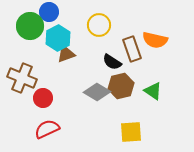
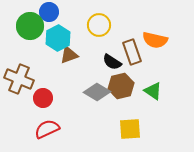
brown rectangle: moved 3 px down
brown triangle: moved 3 px right, 1 px down
brown cross: moved 3 px left, 1 px down
yellow square: moved 1 px left, 3 px up
